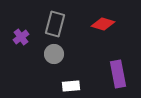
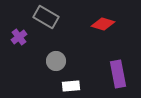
gray rectangle: moved 9 px left, 7 px up; rotated 75 degrees counterclockwise
purple cross: moved 2 px left
gray circle: moved 2 px right, 7 px down
